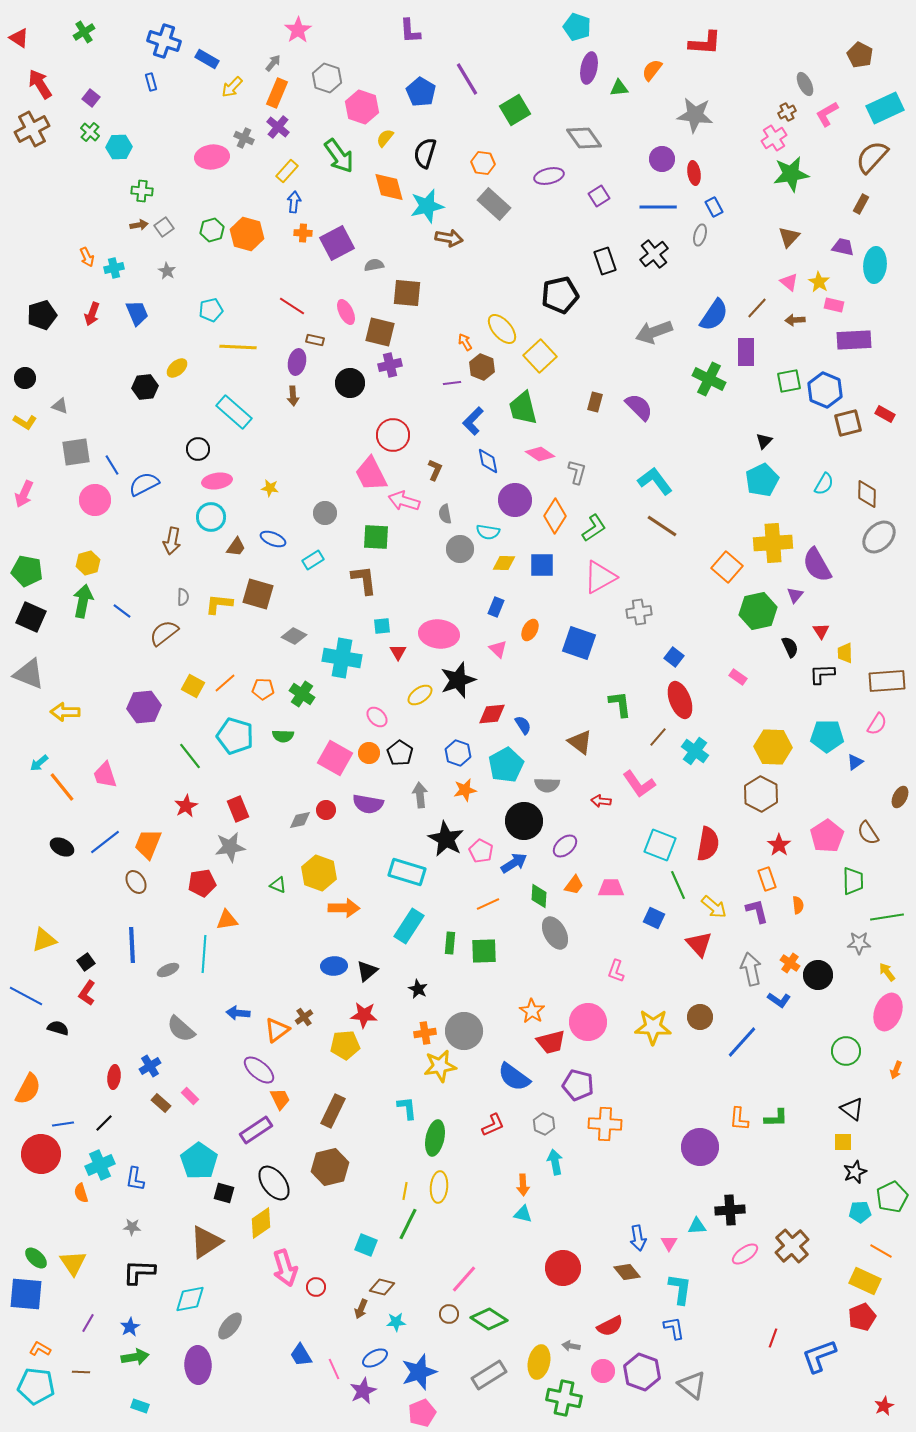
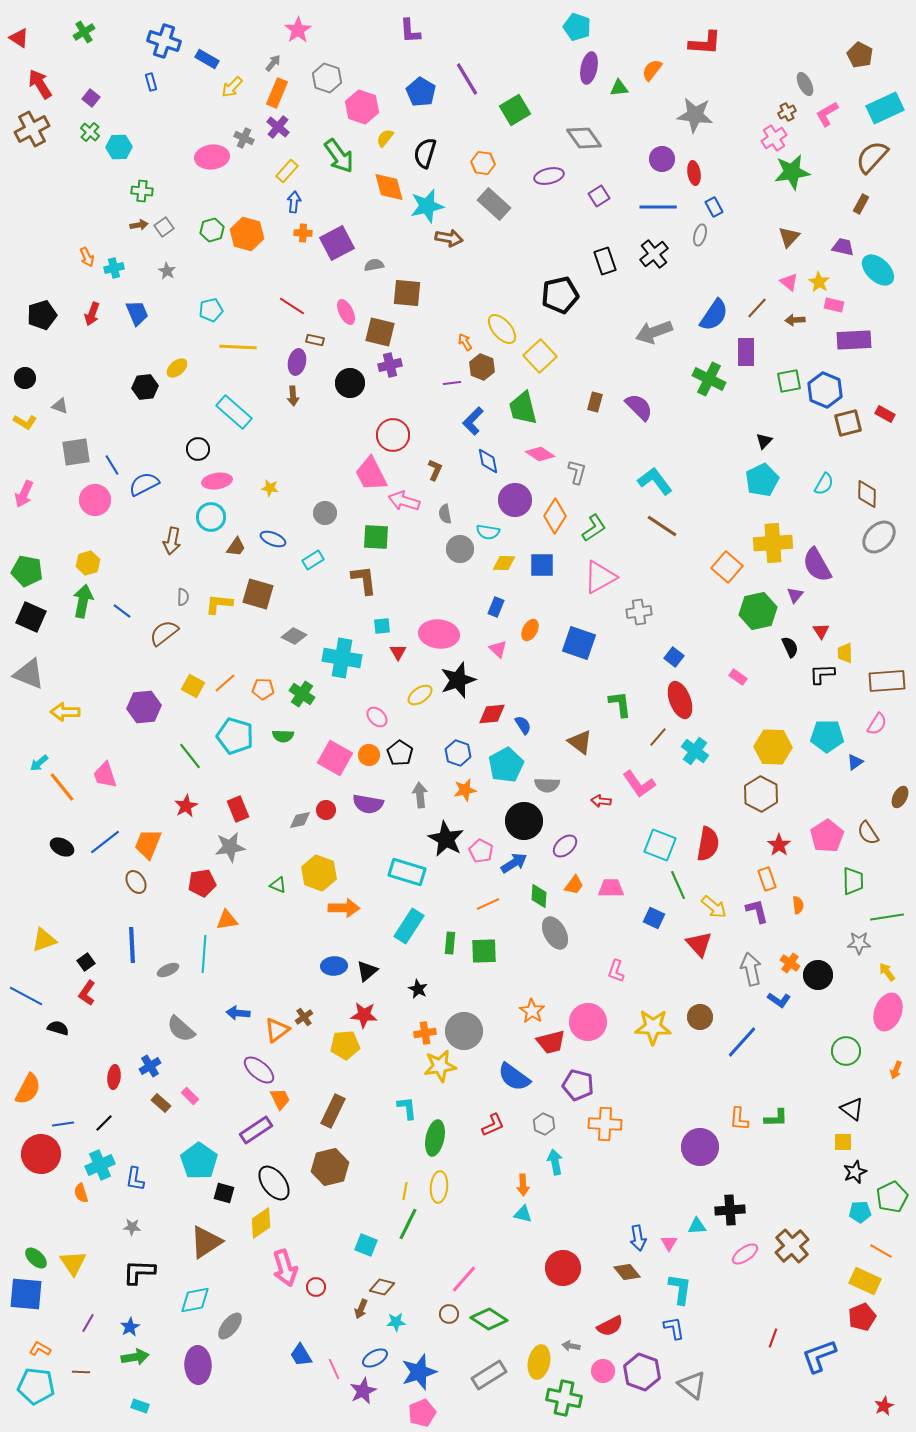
green star at (791, 174): moved 1 px right, 2 px up
cyan ellipse at (875, 265): moved 3 px right, 5 px down; rotated 52 degrees counterclockwise
orange circle at (369, 753): moved 2 px down
cyan diamond at (190, 1299): moved 5 px right, 1 px down
